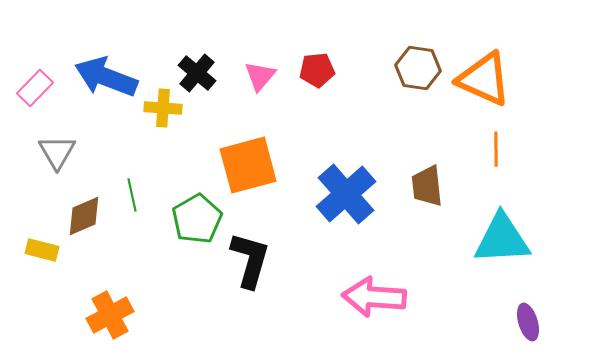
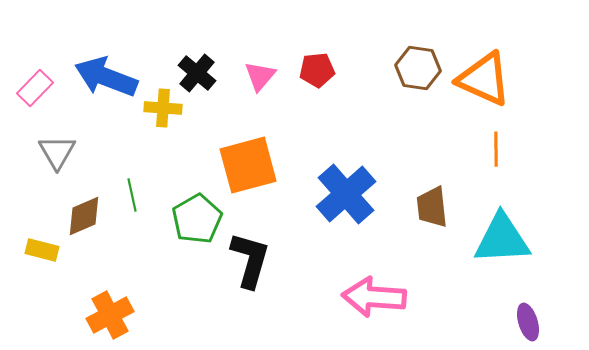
brown trapezoid: moved 5 px right, 21 px down
